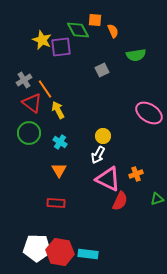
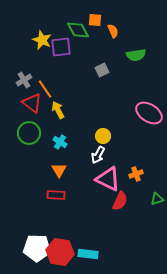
red rectangle: moved 8 px up
